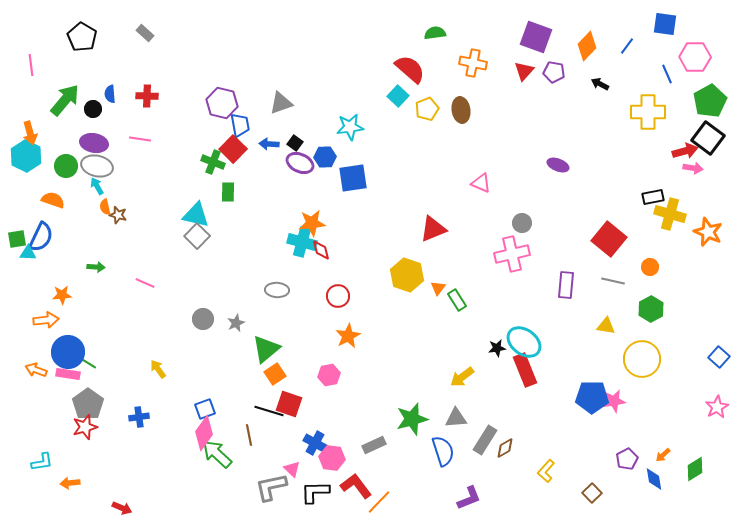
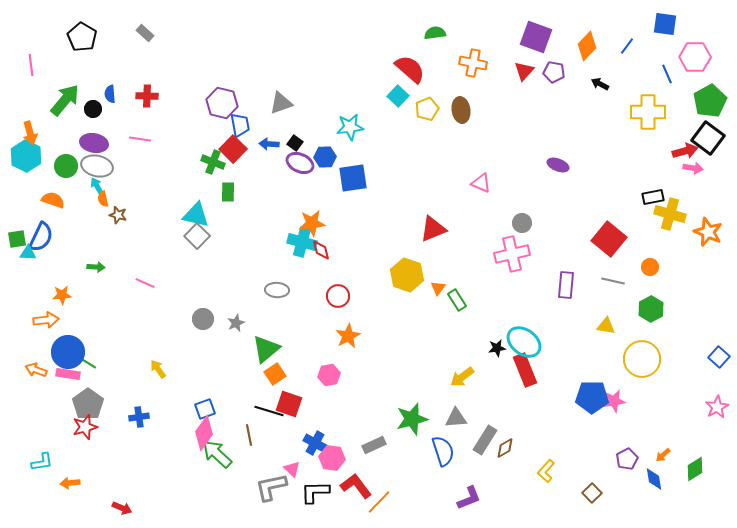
orange semicircle at (105, 207): moved 2 px left, 8 px up
